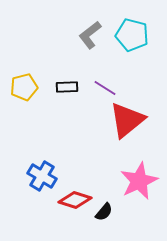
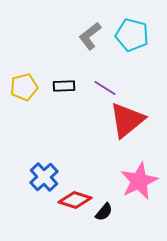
gray L-shape: moved 1 px down
black rectangle: moved 3 px left, 1 px up
blue cross: moved 2 px right, 1 px down; rotated 16 degrees clockwise
